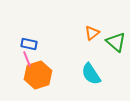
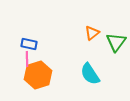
green triangle: rotated 25 degrees clockwise
pink line: rotated 21 degrees clockwise
cyan semicircle: moved 1 px left
